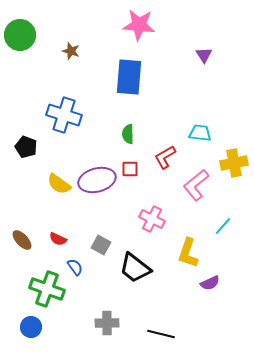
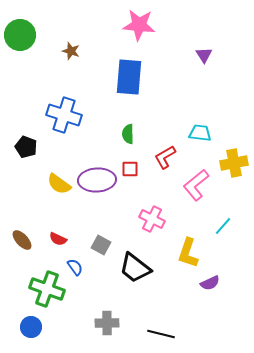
purple ellipse: rotated 12 degrees clockwise
